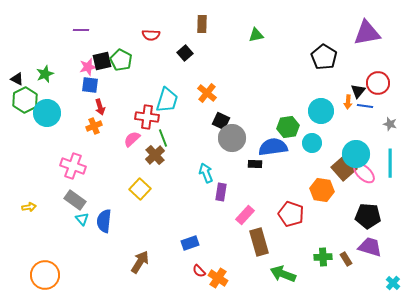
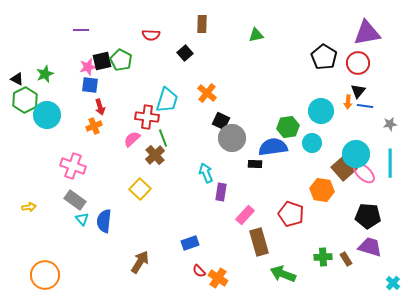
red circle at (378, 83): moved 20 px left, 20 px up
cyan circle at (47, 113): moved 2 px down
gray star at (390, 124): rotated 24 degrees counterclockwise
